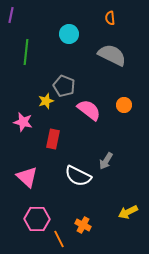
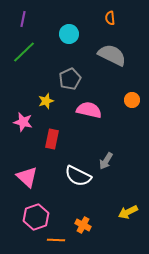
purple line: moved 12 px right, 4 px down
green line: moved 2 px left; rotated 40 degrees clockwise
gray pentagon: moved 6 px right, 7 px up; rotated 25 degrees clockwise
orange circle: moved 8 px right, 5 px up
pink semicircle: rotated 25 degrees counterclockwise
red rectangle: moved 1 px left
pink hexagon: moved 1 px left, 2 px up; rotated 20 degrees counterclockwise
orange line: moved 3 px left, 1 px down; rotated 60 degrees counterclockwise
